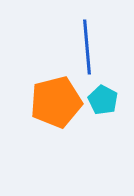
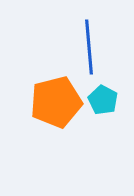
blue line: moved 2 px right
